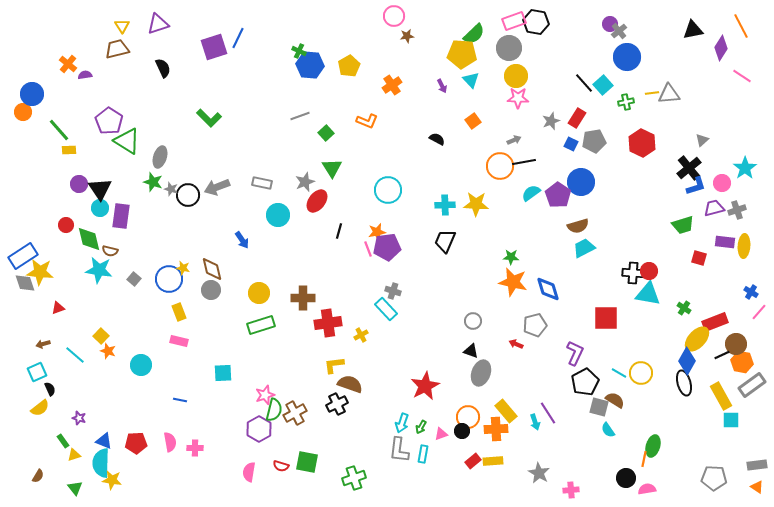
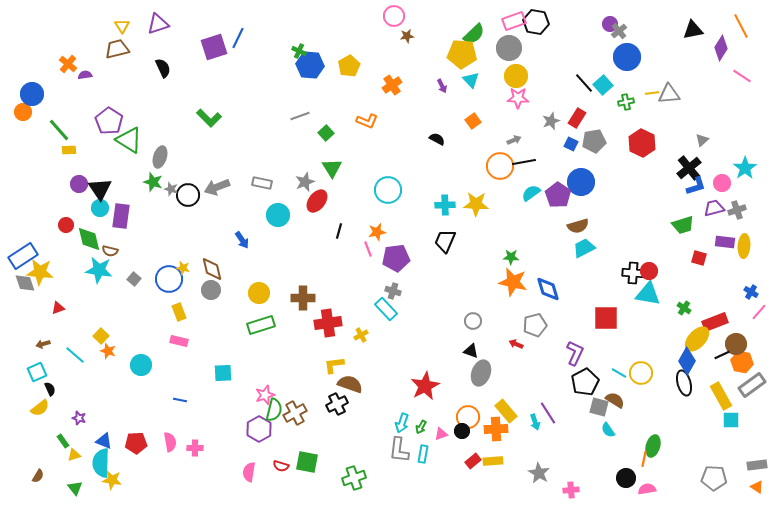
green triangle at (127, 141): moved 2 px right, 1 px up
purple pentagon at (387, 247): moved 9 px right, 11 px down
